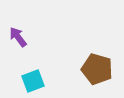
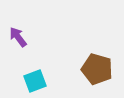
cyan square: moved 2 px right
